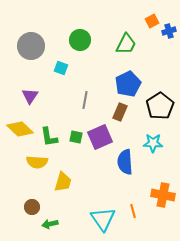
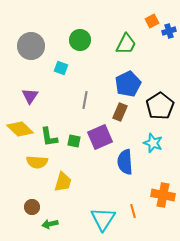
green square: moved 2 px left, 4 px down
cyan star: rotated 18 degrees clockwise
cyan triangle: rotated 8 degrees clockwise
